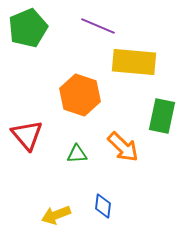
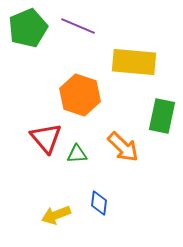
purple line: moved 20 px left
red triangle: moved 19 px right, 3 px down
blue diamond: moved 4 px left, 3 px up
